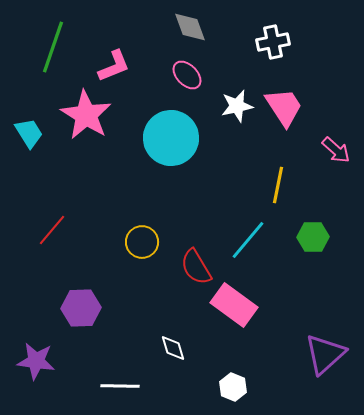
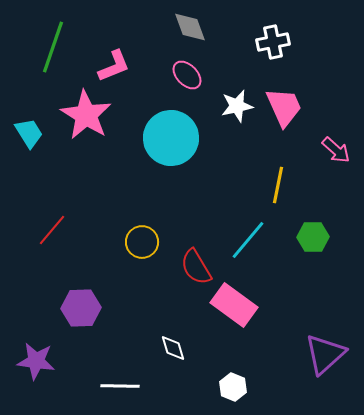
pink trapezoid: rotated 9 degrees clockwise
